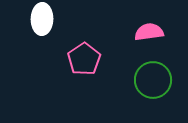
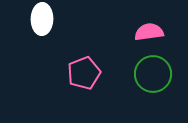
pink pentagon: moved 14 px down; rotated 12 degrees clockwise
green circle: moved 6 px up
